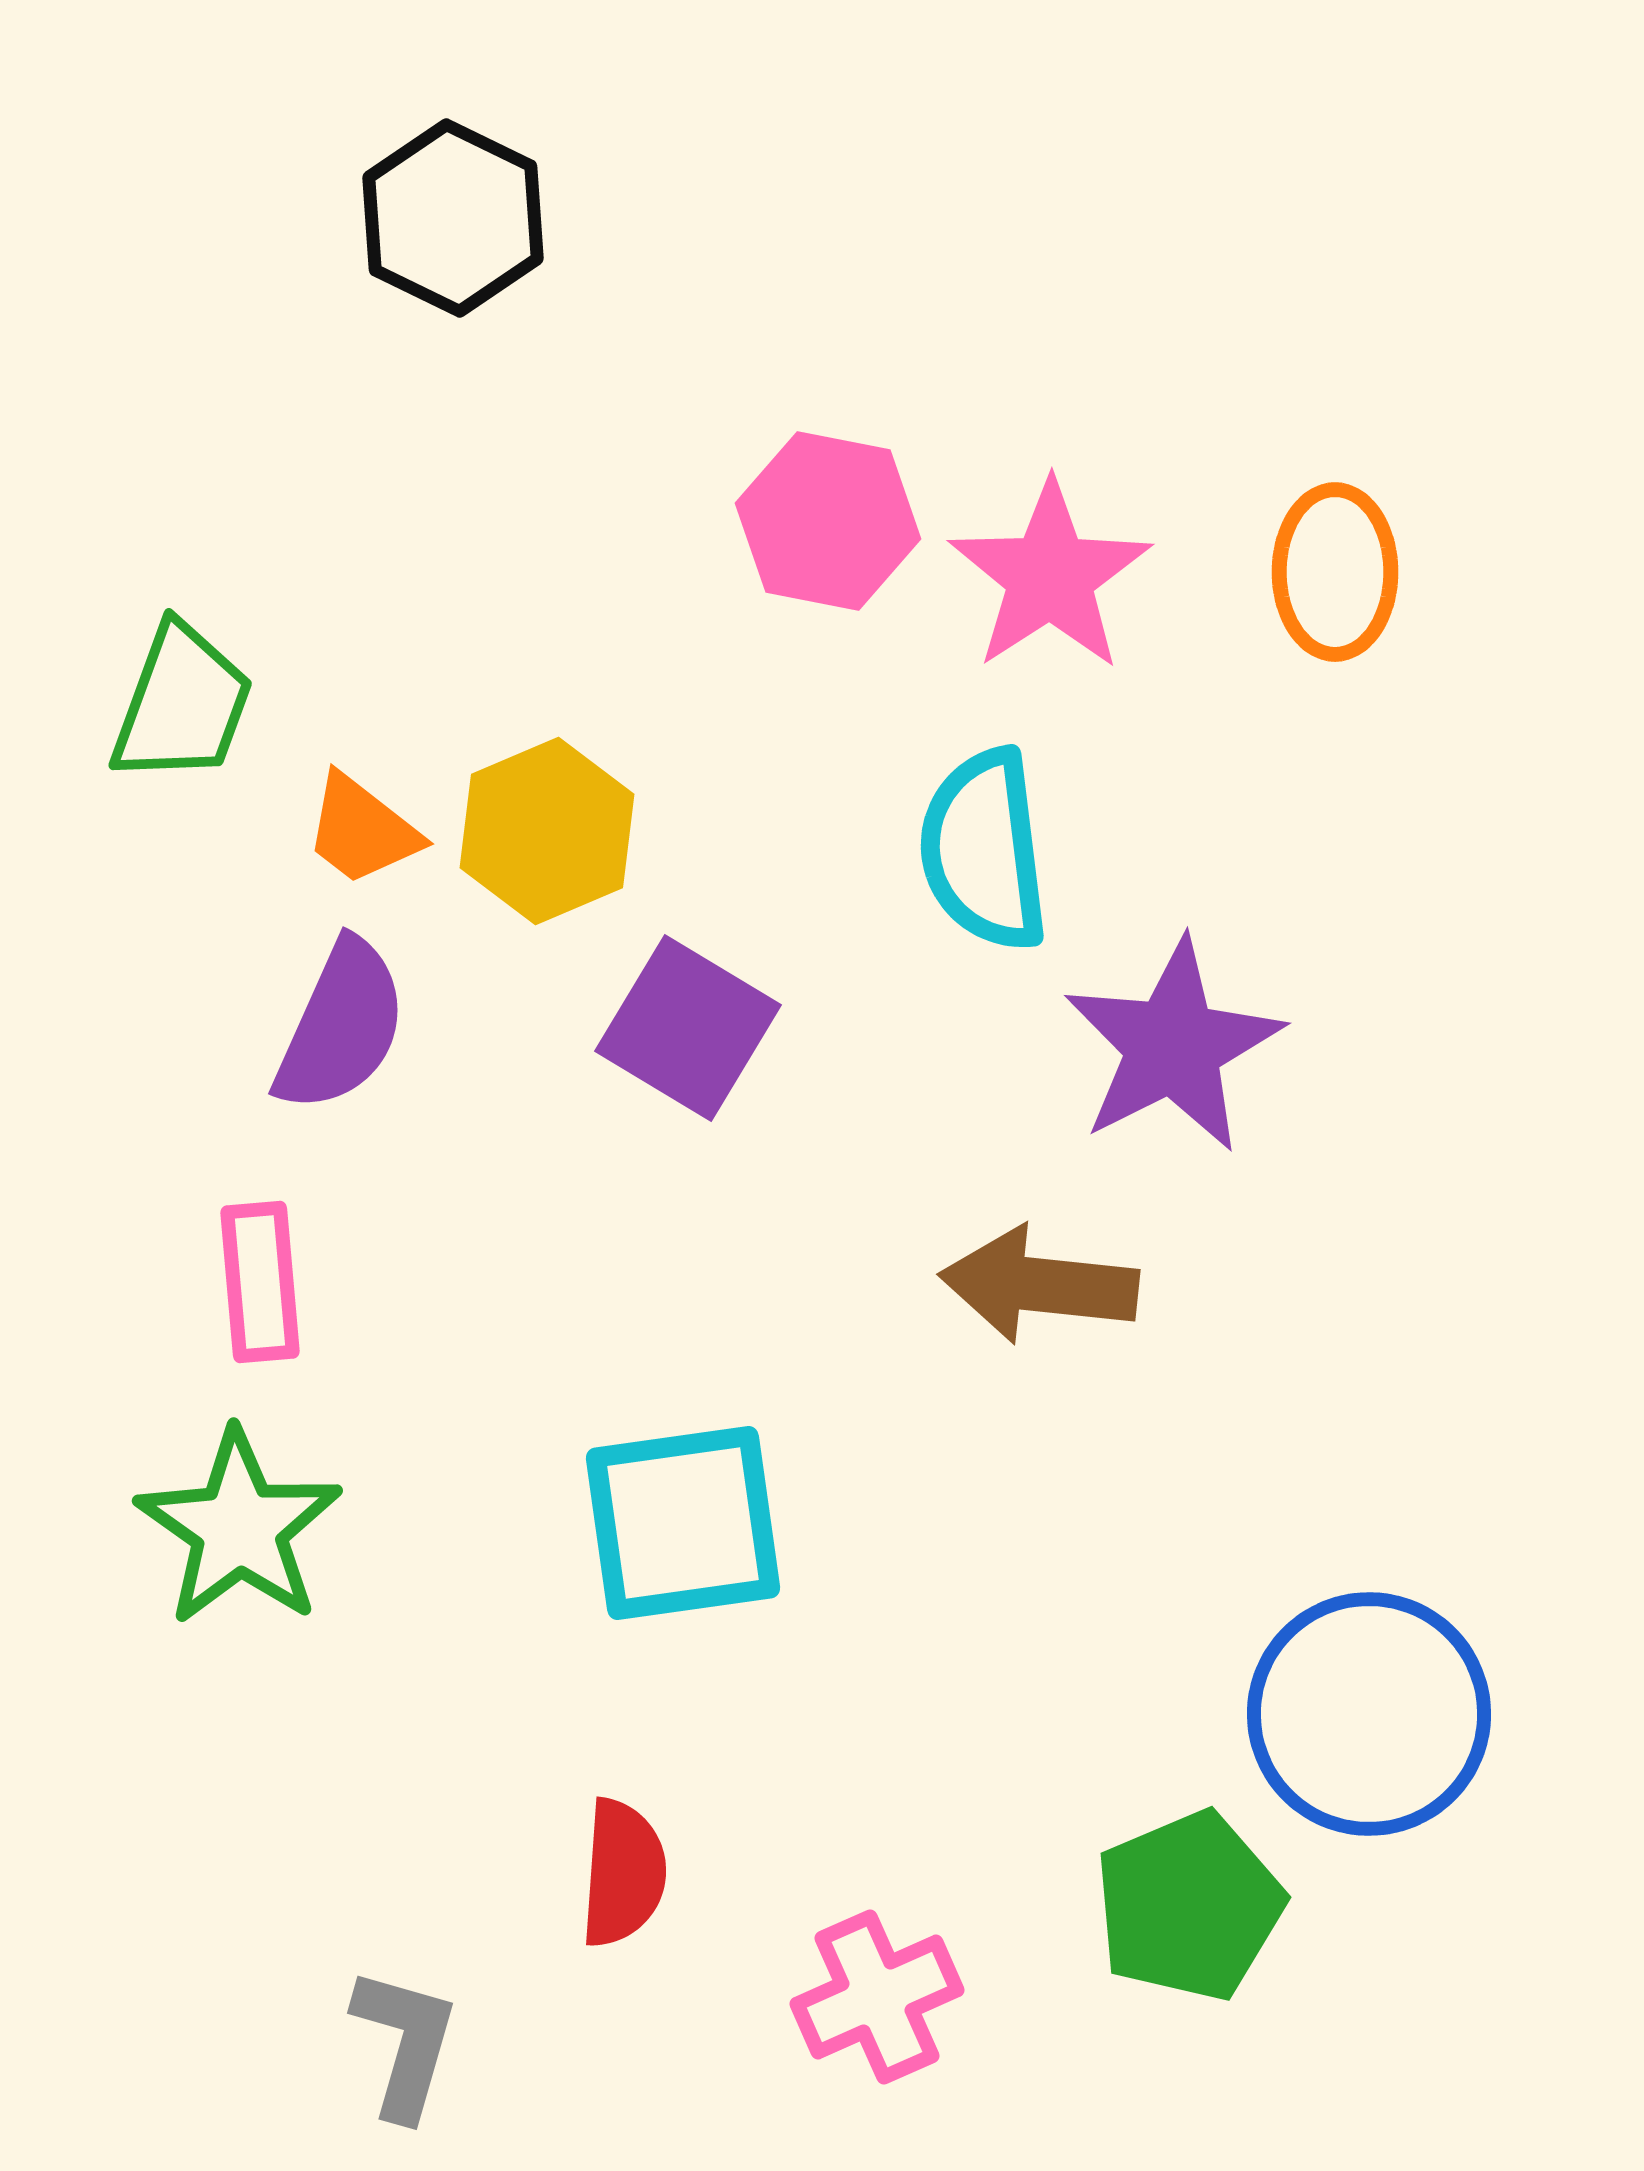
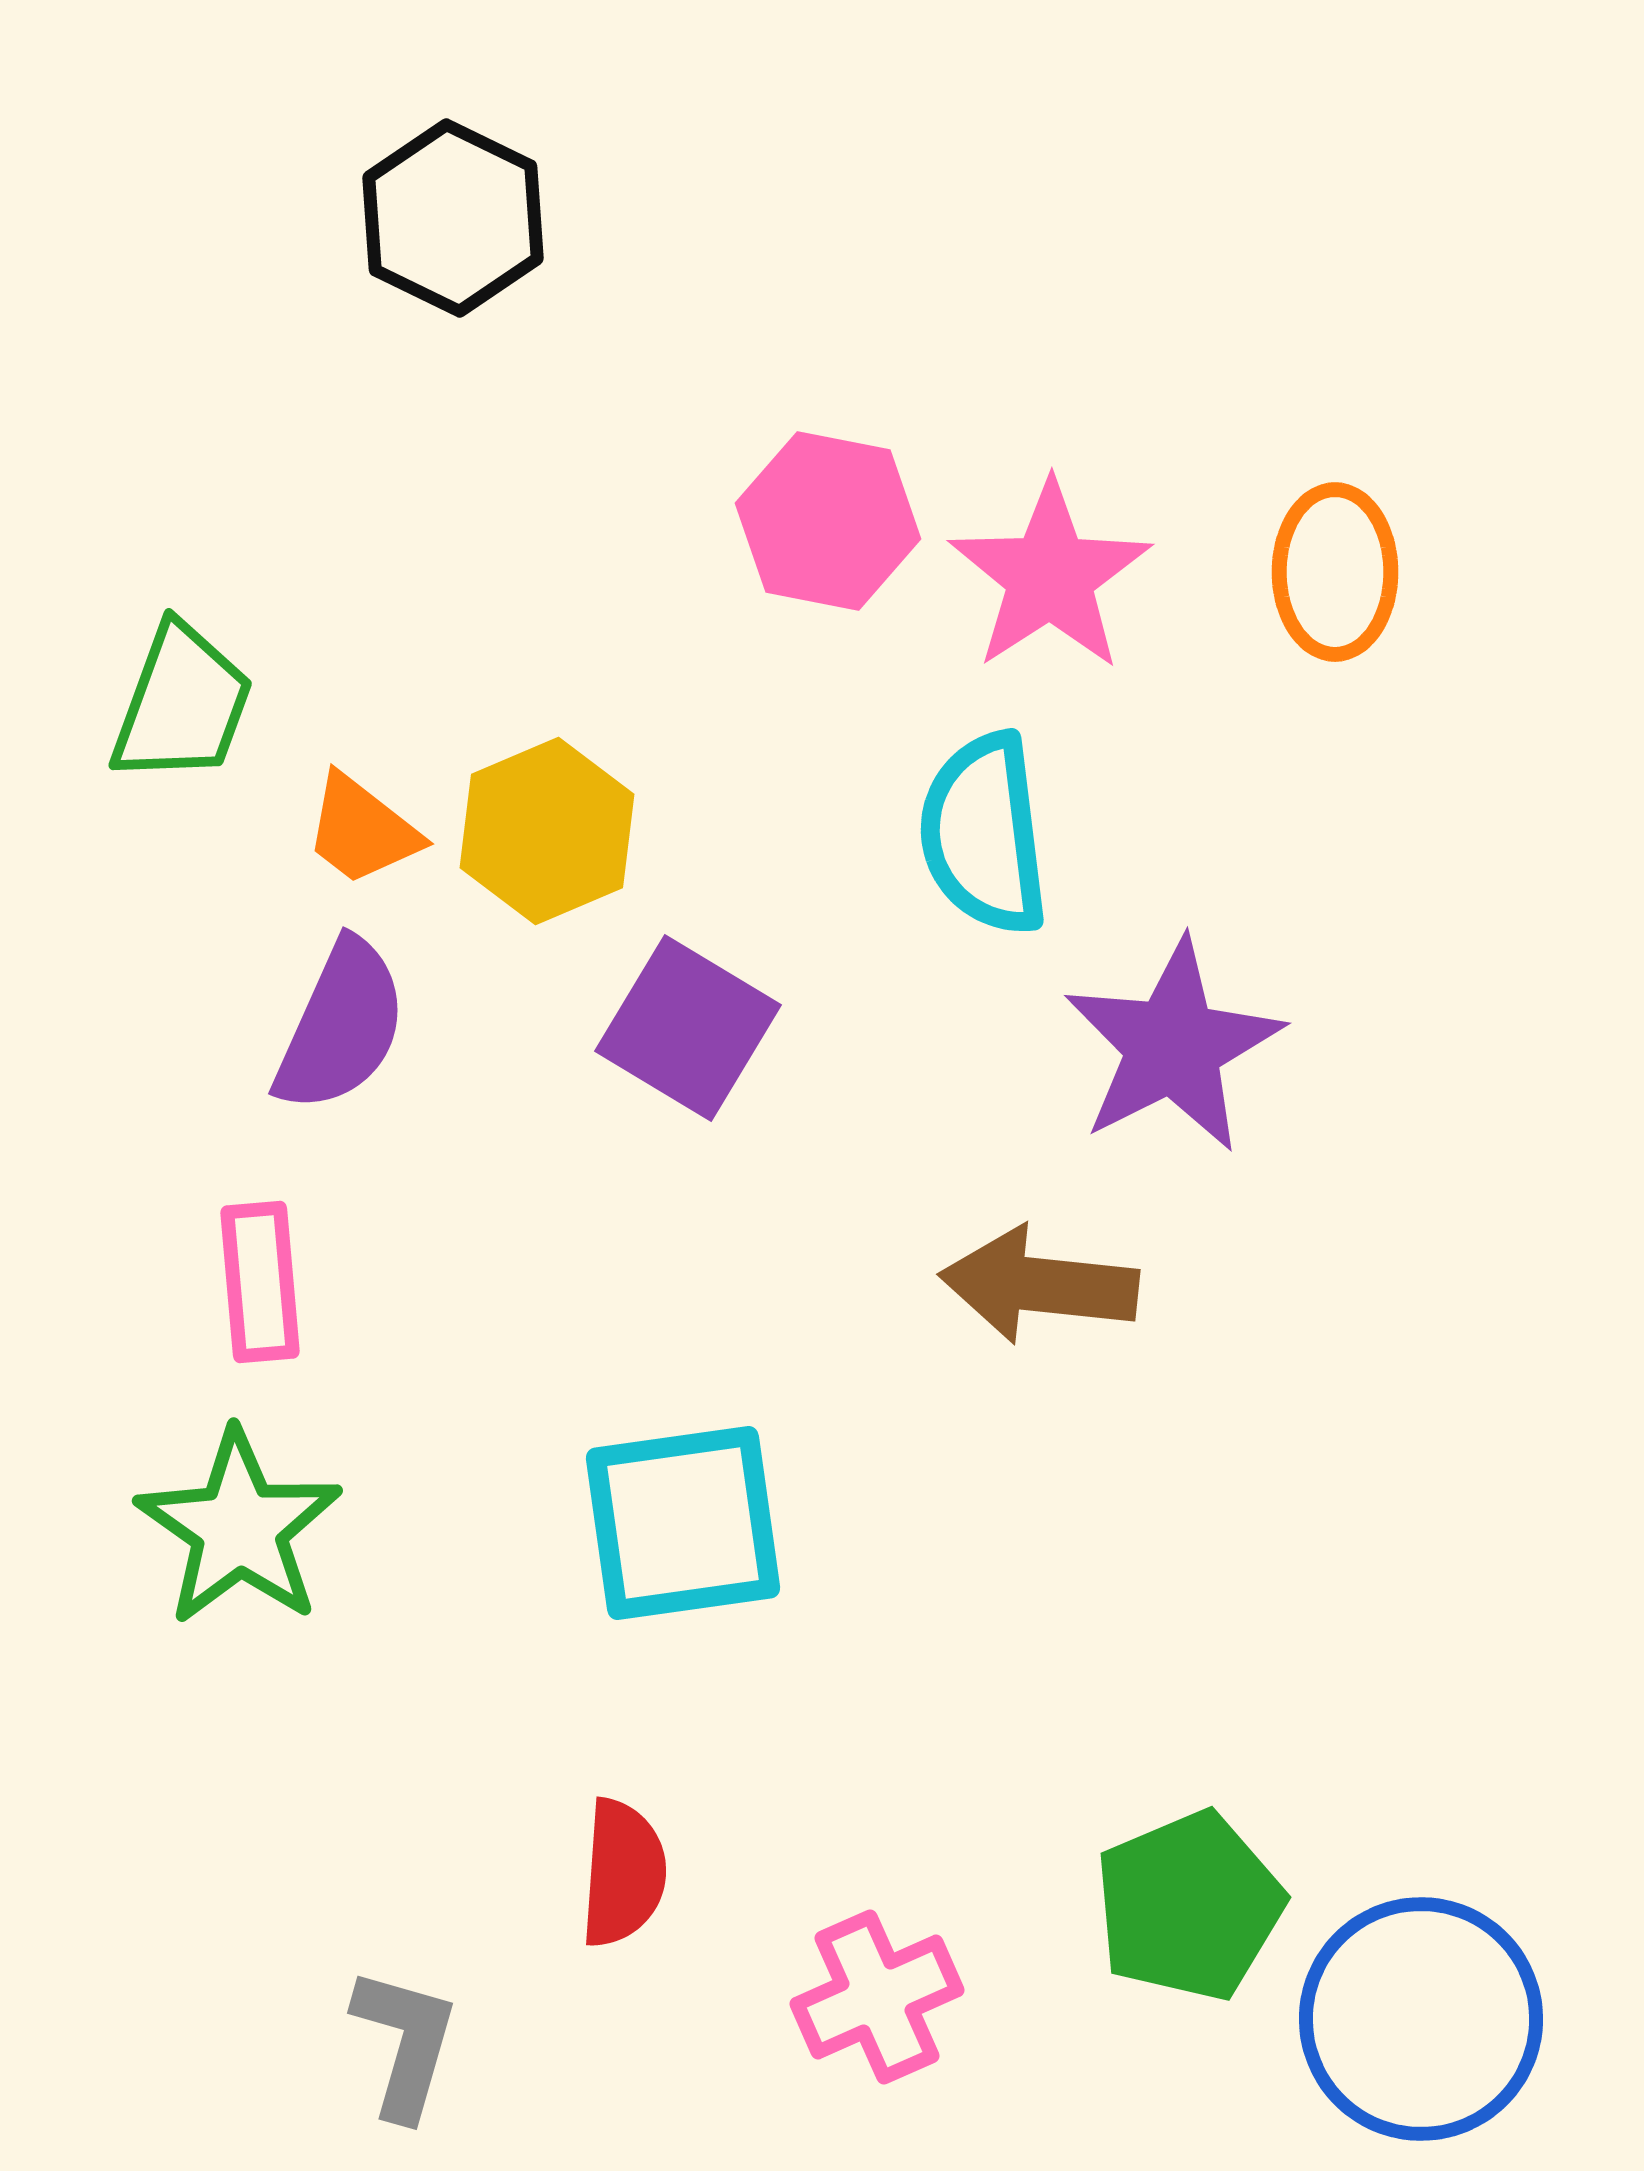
cyan semicircle: moved 16 px up
blue circle: moved 52 px right, 305 px down
